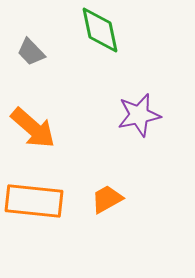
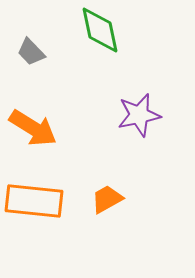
orange arrow: rotated 9 degrees counterclockwise
